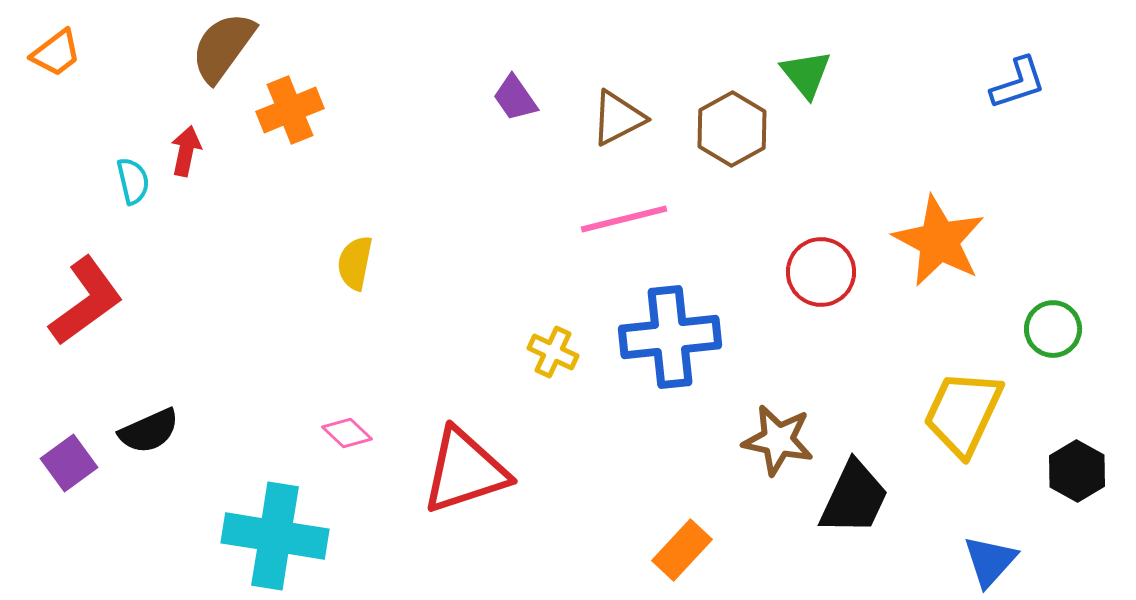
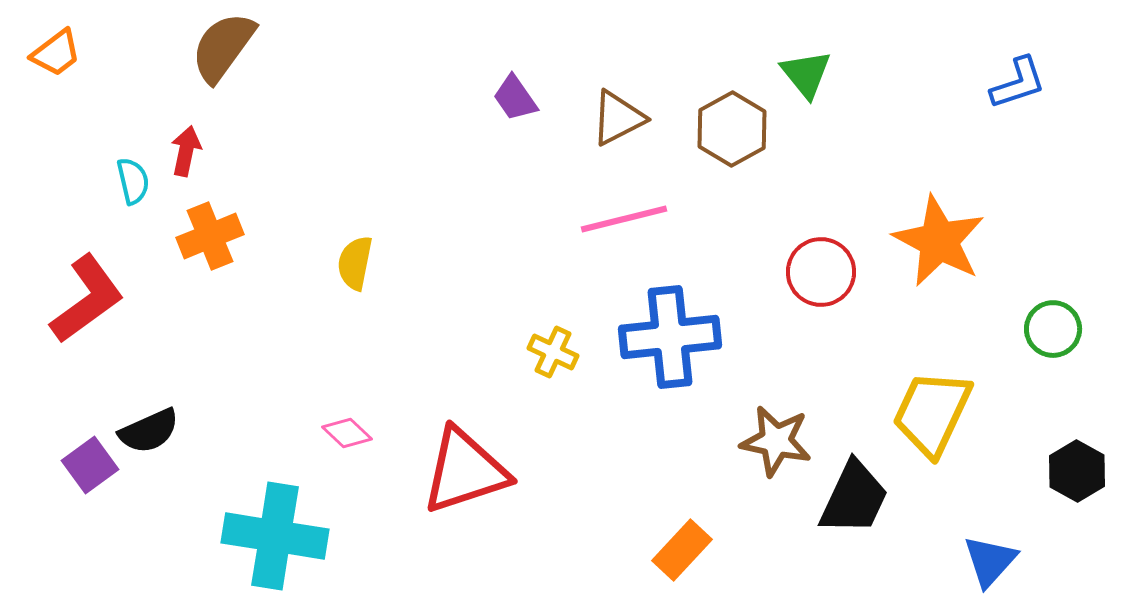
orange cross: moved 80 px left, 126 px down
red L-shape: moved 1 px right, 2 px up
yellow trapezoid: moved 31 px left
brown star: moved 2 px left, 1 px down
purple square: moved 21 px right, 2 px down
